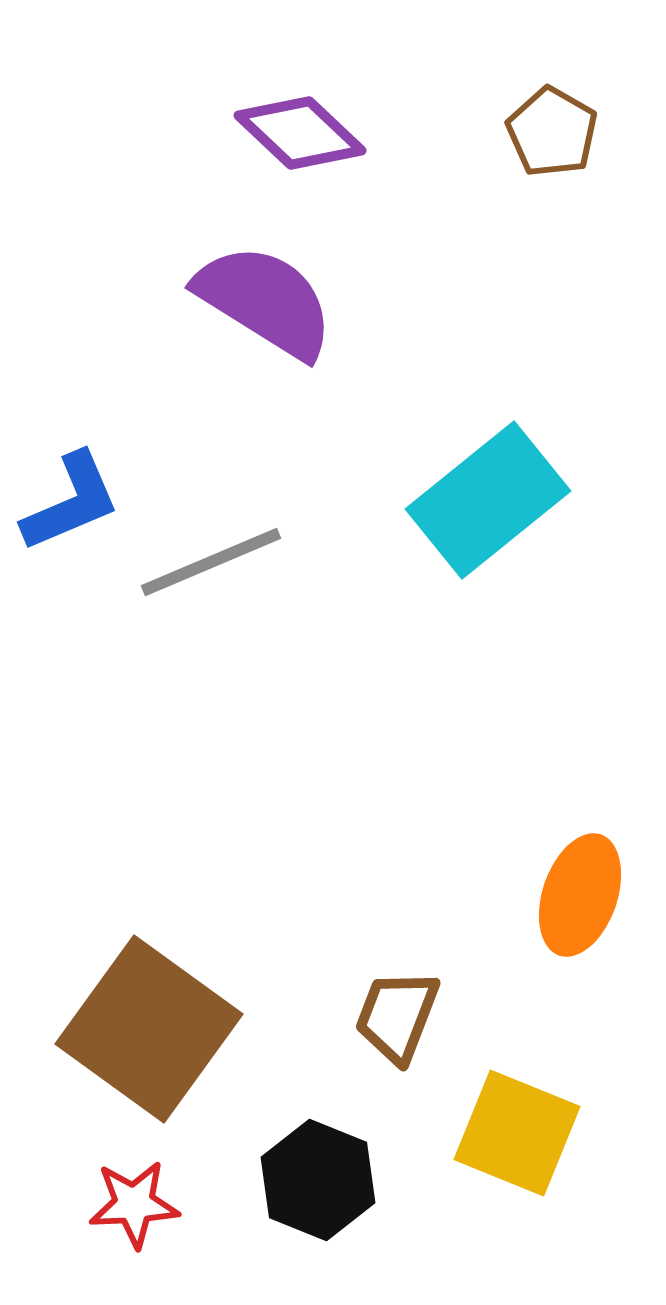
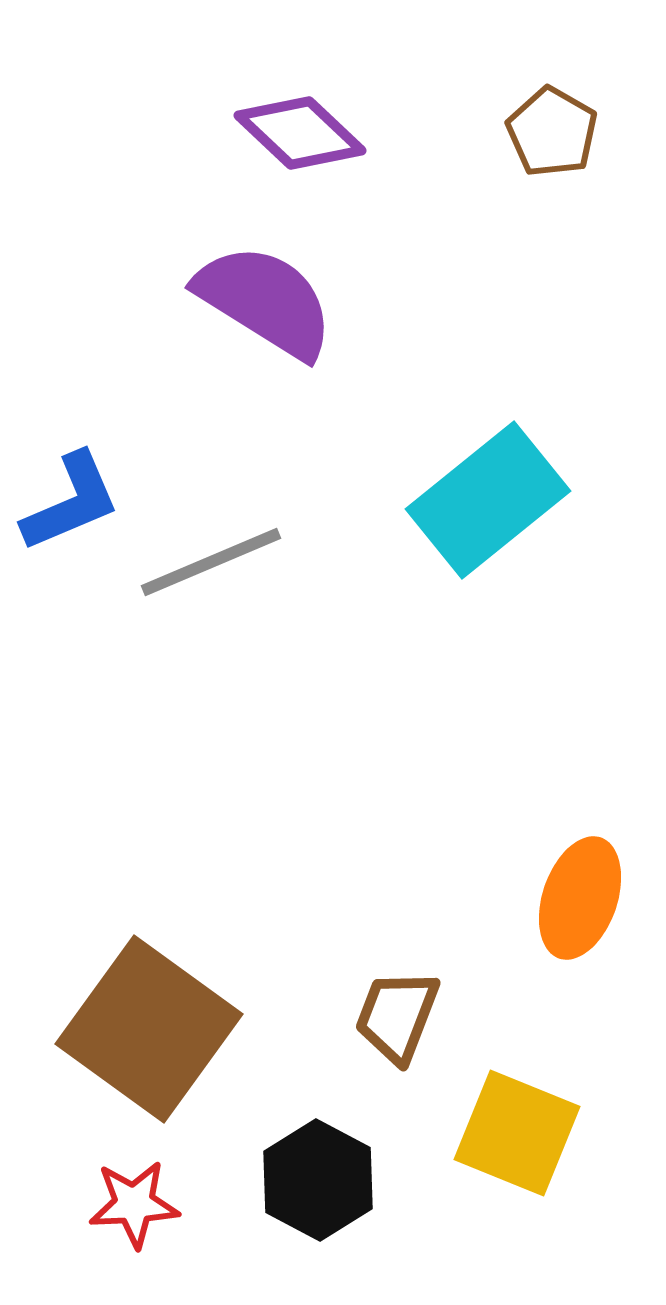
orange ellipse: moved 3 px down
black hexagon: rotated 6 degrees clockwise
